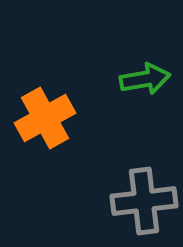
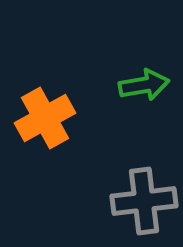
green arrow: moved 1 px left, 6 px down
